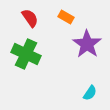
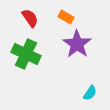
purple star: moved 10 px left
